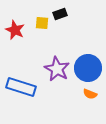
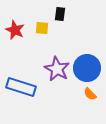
black rectangle: rotated 64 degrees counterclockwise
yellow square: moved 5 px down
blue circle: moved 1 px left
orange semicircle: rotated 24 degrees clockwise
